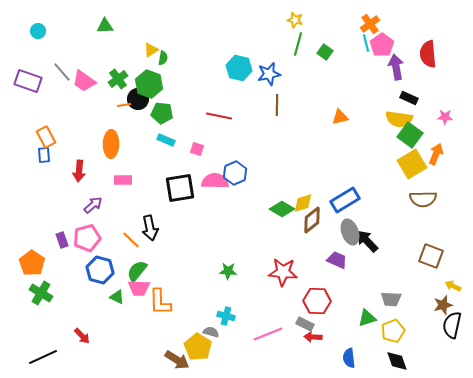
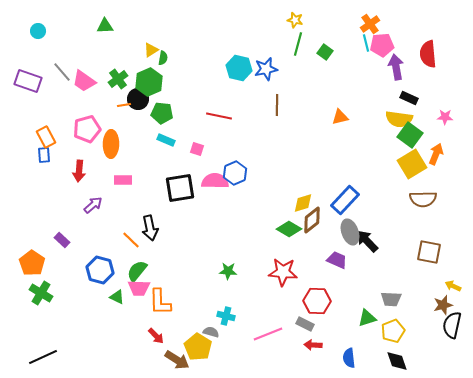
pink pentagon at (382, 45): rotated 30 degrees clockwise
blue star at (269, 74): moved 3 px left, 5 px up
green hexagon at (149, 84): moved 2 px up; rotated 16 degrees clockwise
blue rectangle at (345, 200): rotated 16 degrees counterclockwise
green diamond at (282, 209): moved 7 px right, 20 px down
pink pentagon at (87, 238): moved 109 px up
purple rectangle at (62, 240): rotated 28 degrees counterclockwise
brown square at (431, 256): moved 2 px left, 4 px up; rotated 10 degrees counterclockwise
red arrow at (82, 336): moved 74 px right
red arrow at (313, 337): moved 8 px down
